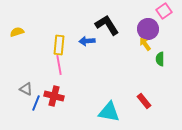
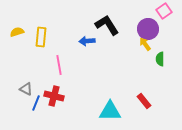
yellow rectangle: moved 18 px left, 8 px up
cyan triangle: moved 1 px right, 1 px up; rotated 10 degrees counterclockwise
